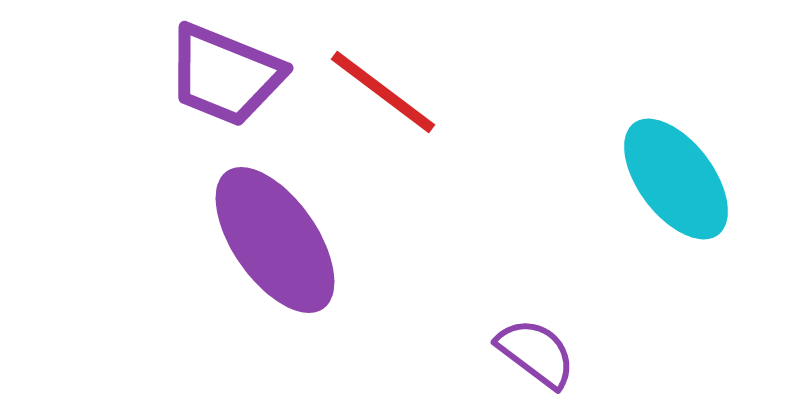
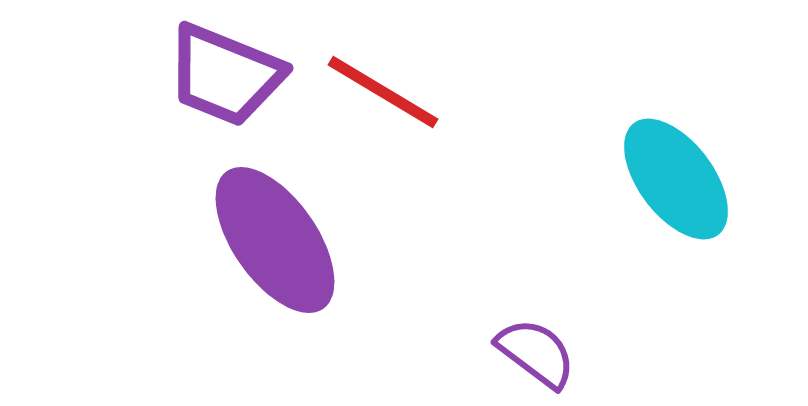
red line: rotated 6 degrees counterclockwise
